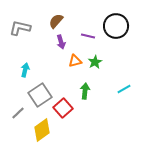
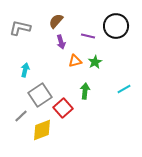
gray line: moved 3 px right, 3 px down
yellow diamond: rotated 15 degrees clockwise
